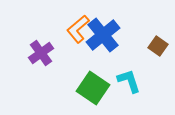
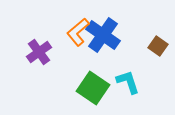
orange L-shape: moved 3 px down
blue cross: rotated 16 degrees counterclockwise
purple cross: moved 2 px left, 1 px up
cyan L-shape: moved 1 px left, 1 px down
